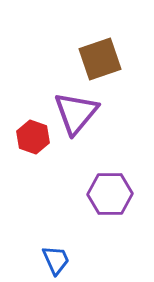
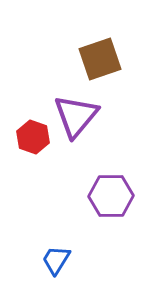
purple triangle: moved 3 px down
purple hexagon: moved 1 px right, 2 px down
blue trapezoid: rotated 124 degrees counterclockwise
